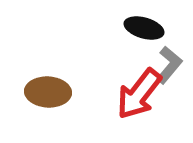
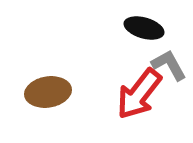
gray L-shape: rotated 69 degrees counterclockwise
brown ellipse: rotated 12 degrees counterclockwise
